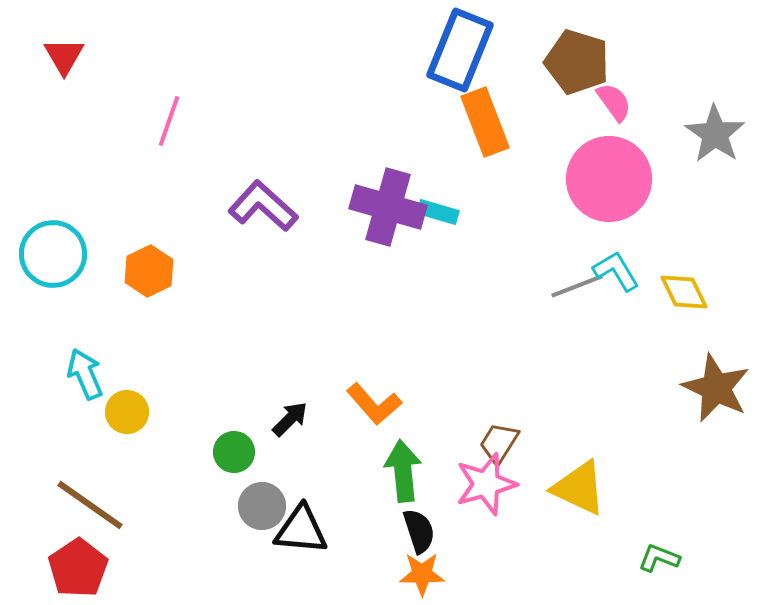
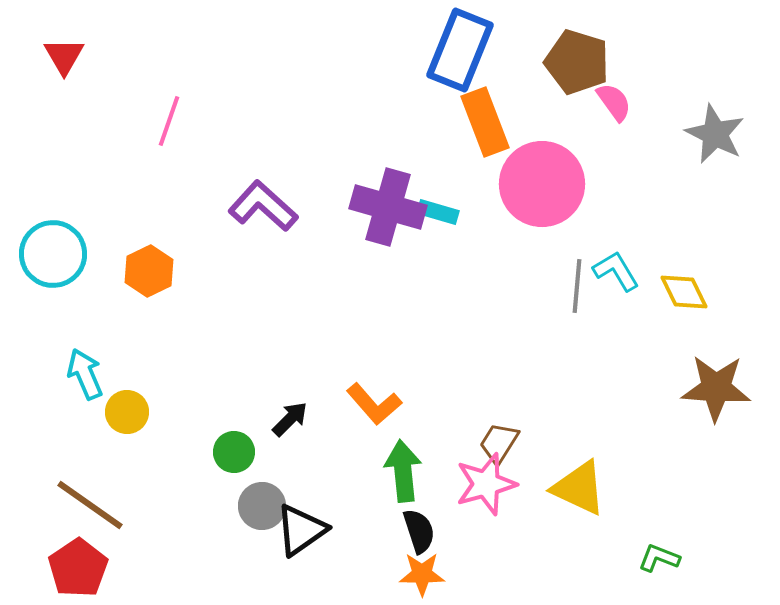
gray star: rotated 8 degrees counterclockwise
pink circle: moved 67 px left, 5 px down
gray line: rotated 64 degrees counterclockwise
brown star: rotated 22 degrees counterclockwise
black triangle: rotated 40 degrees counterclockwise
